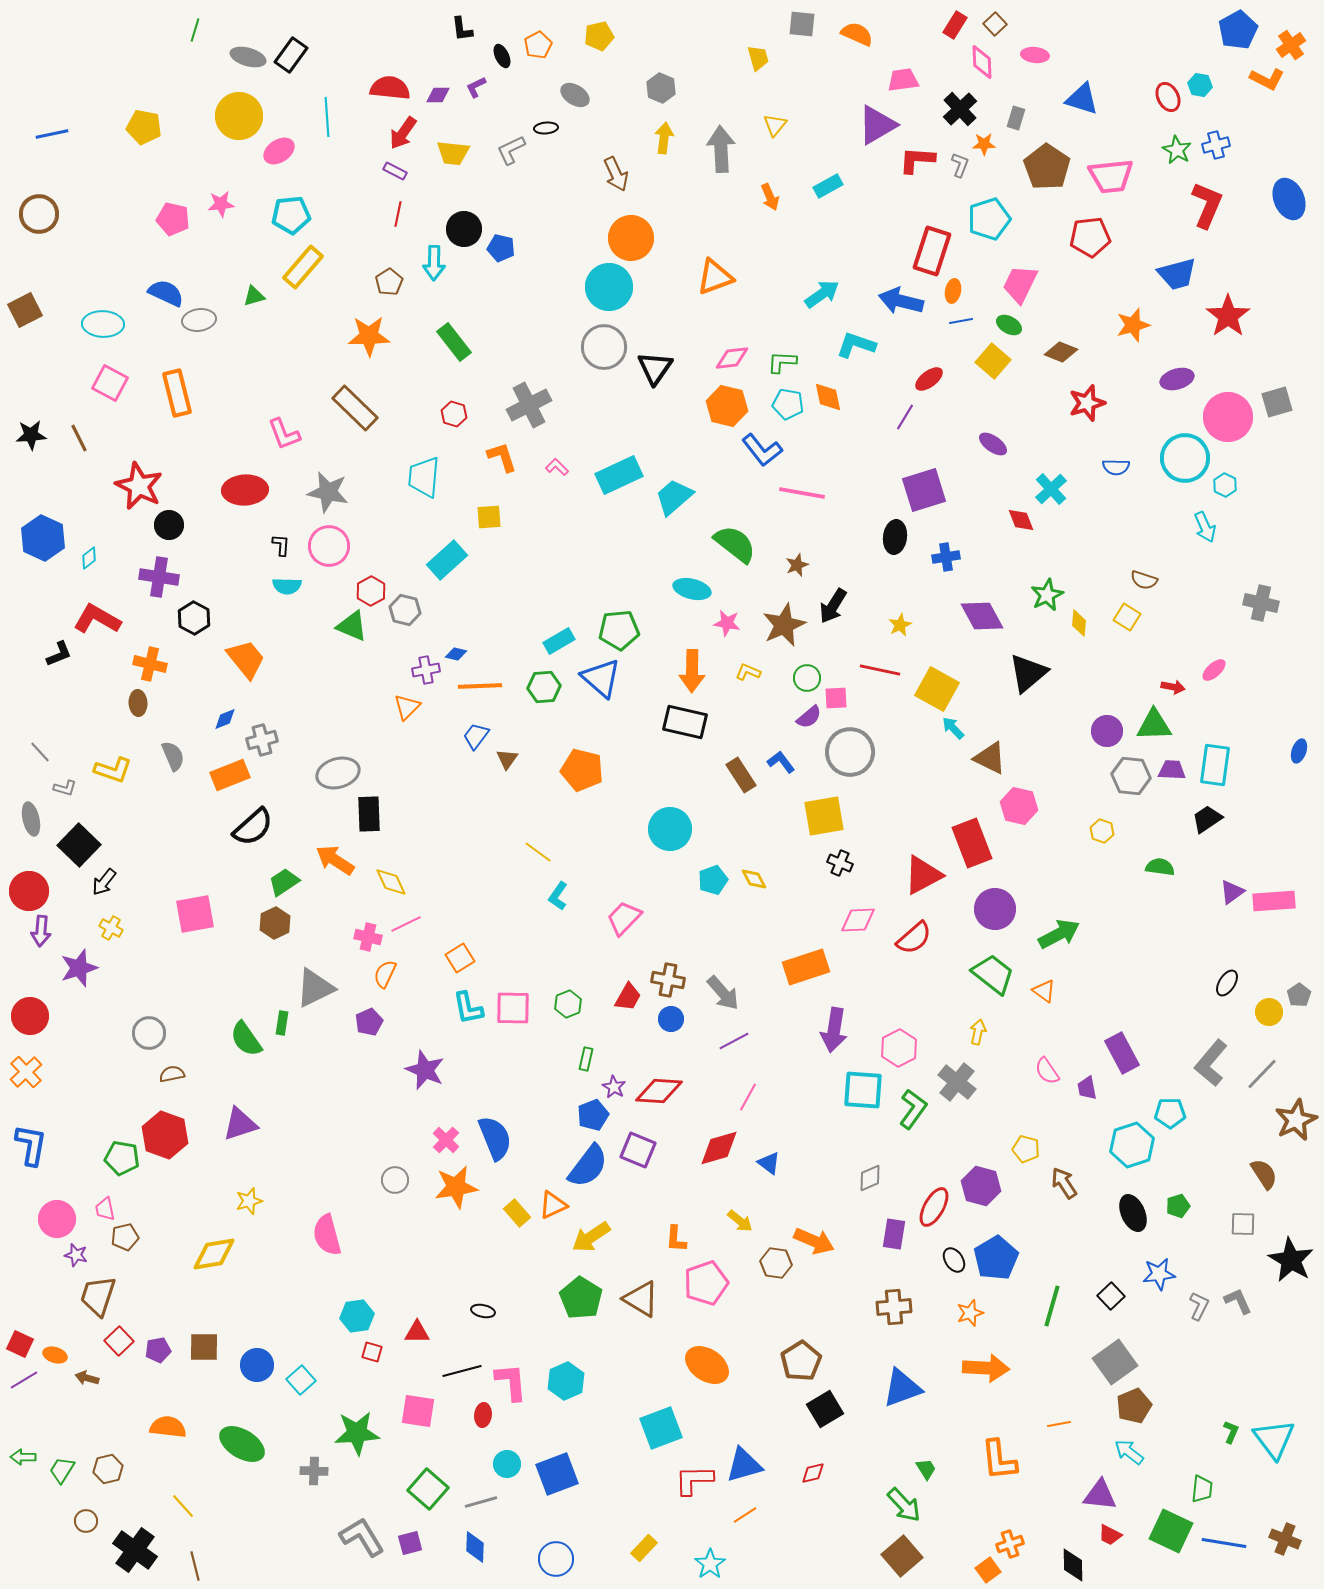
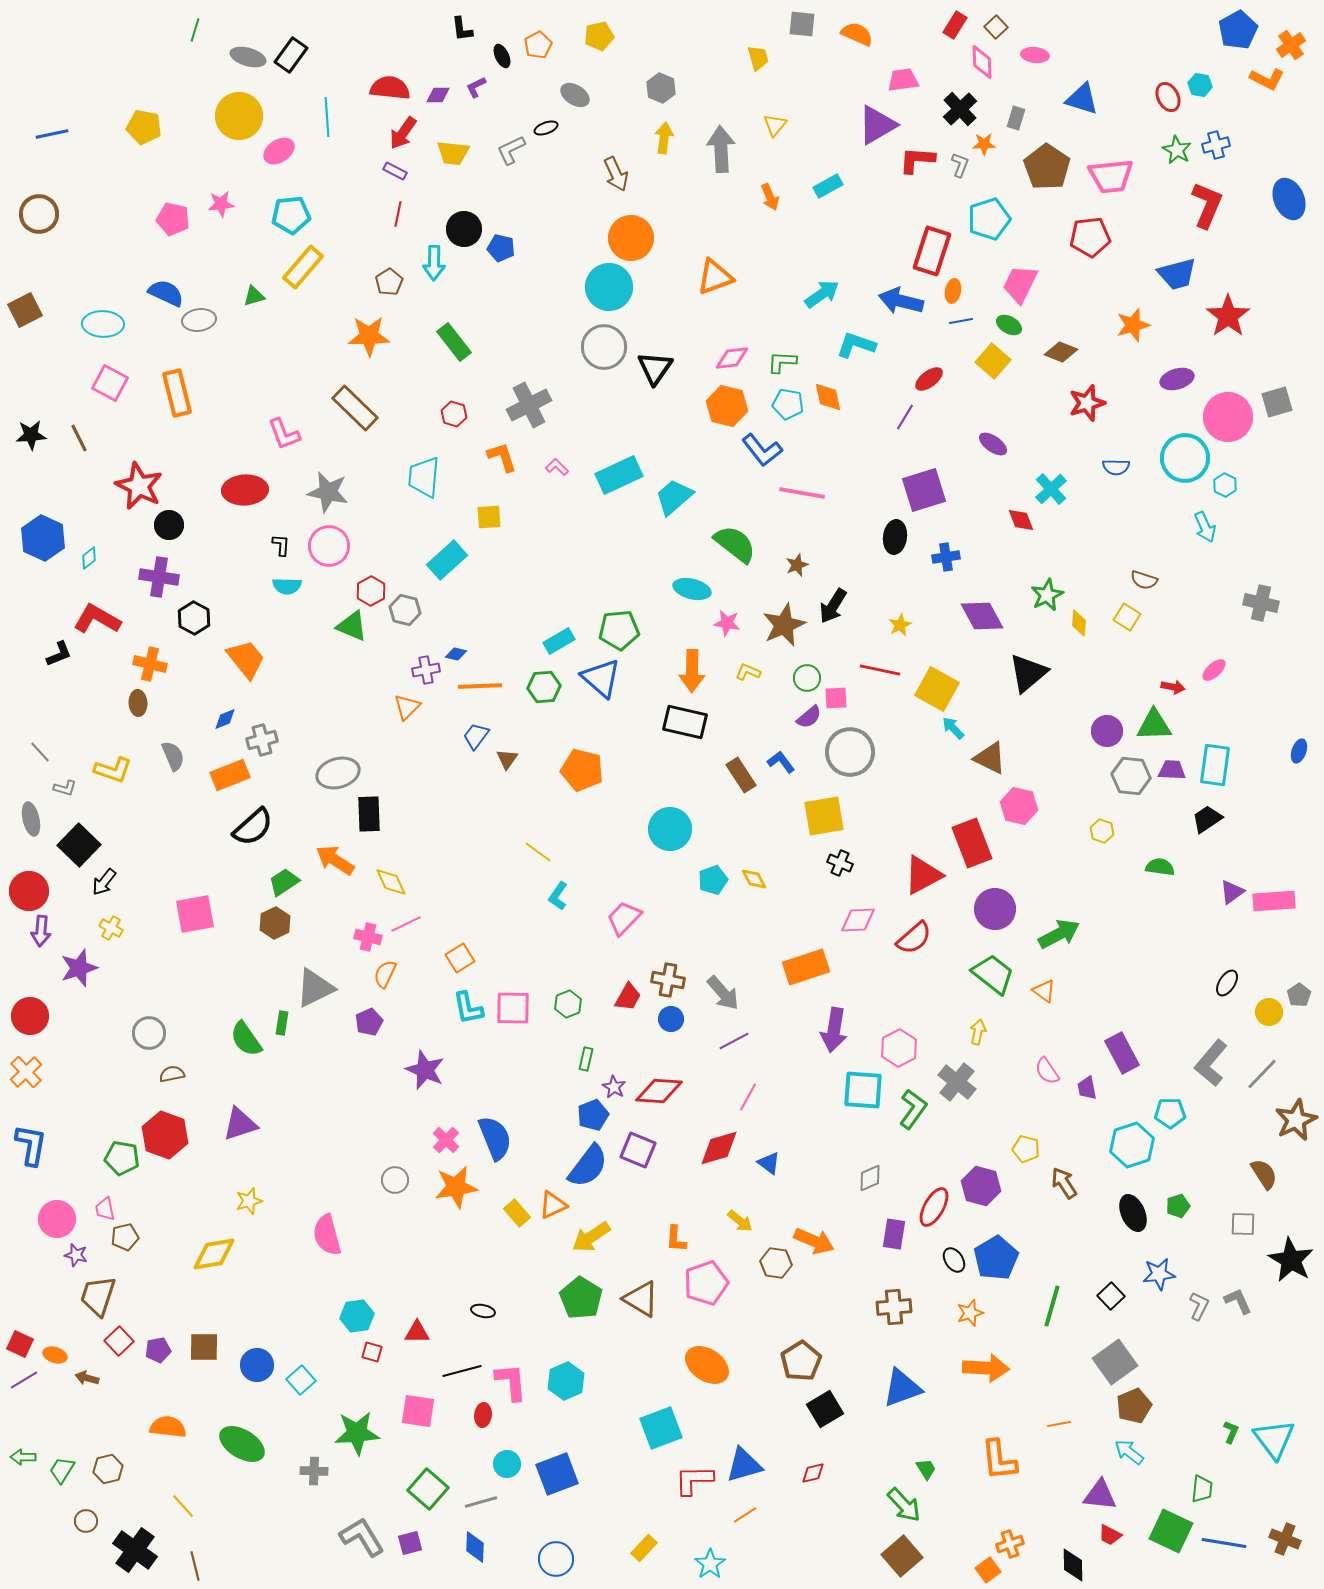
brown square at (995, 24): moved 1 px right, 3 px down
black ellipse at (546, 128): rotated 15 degrees counterclockwise
